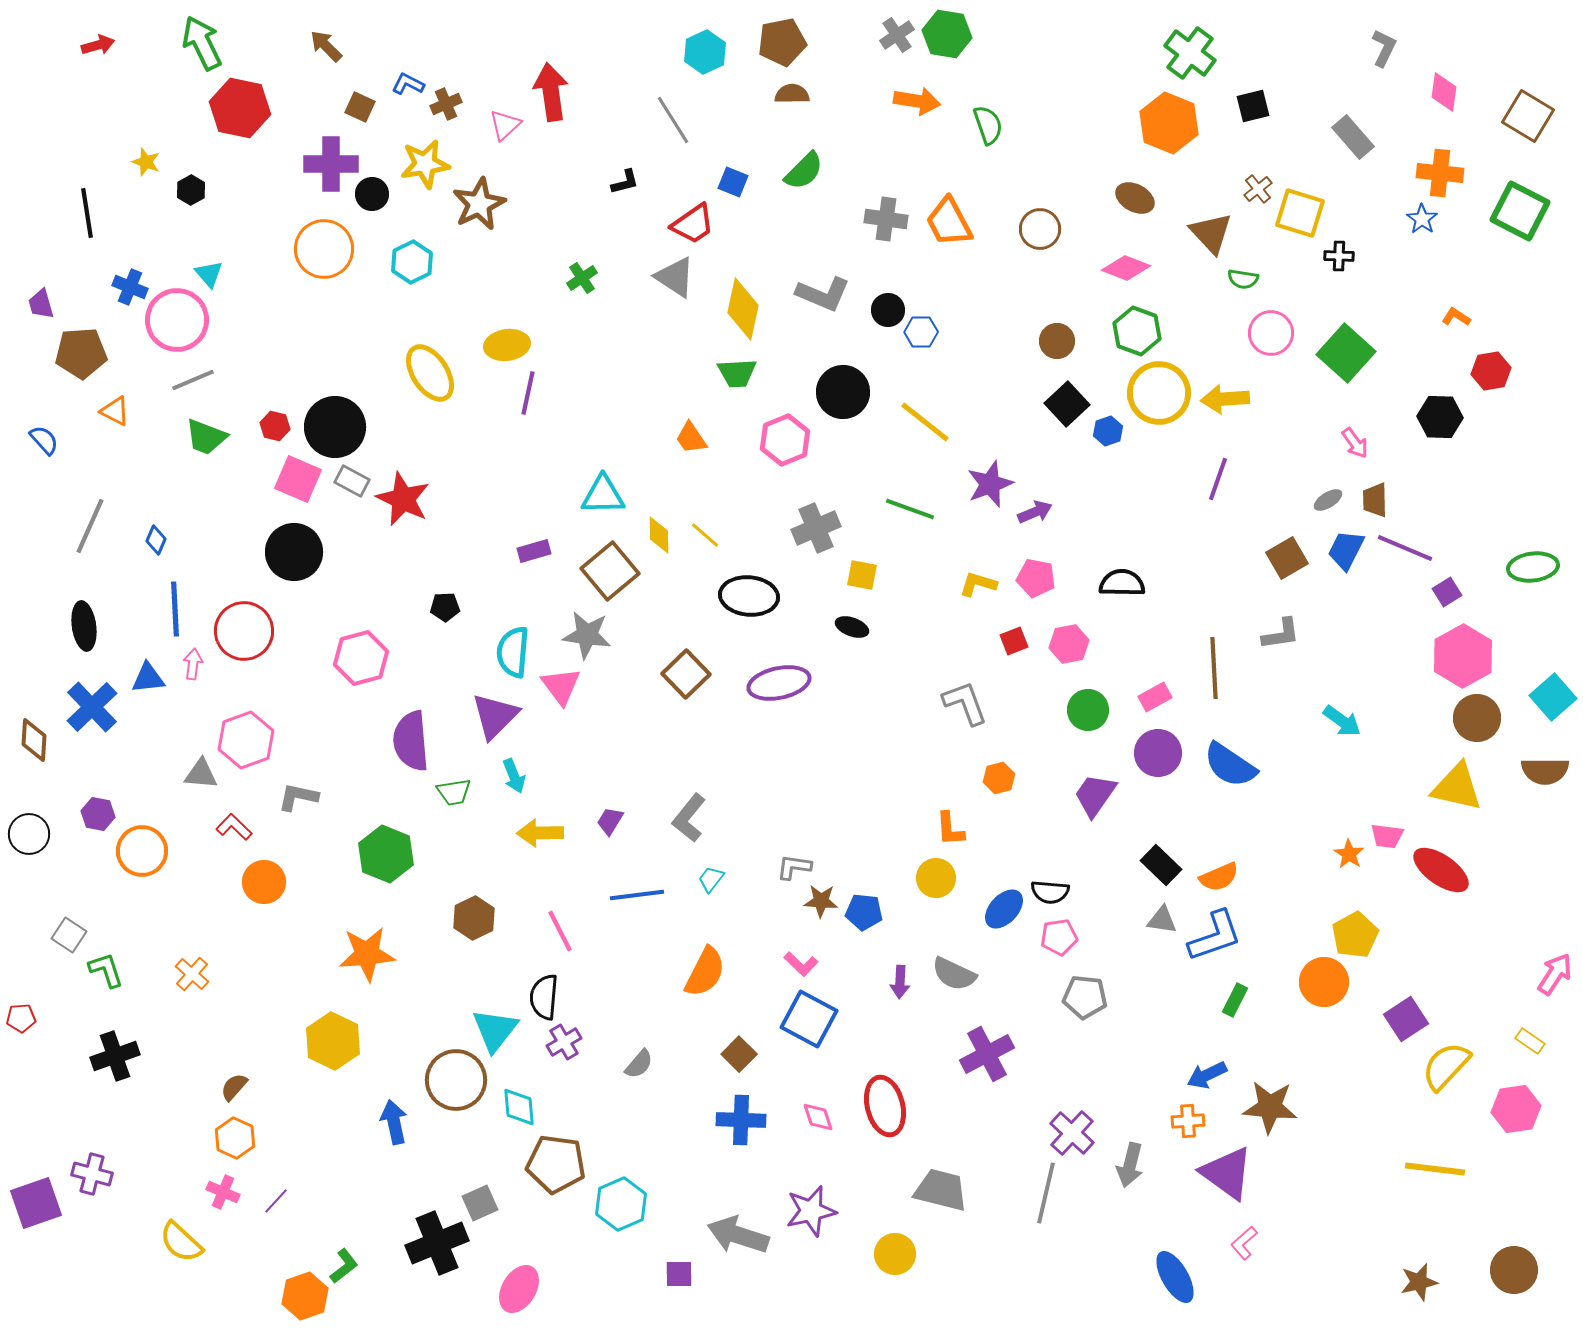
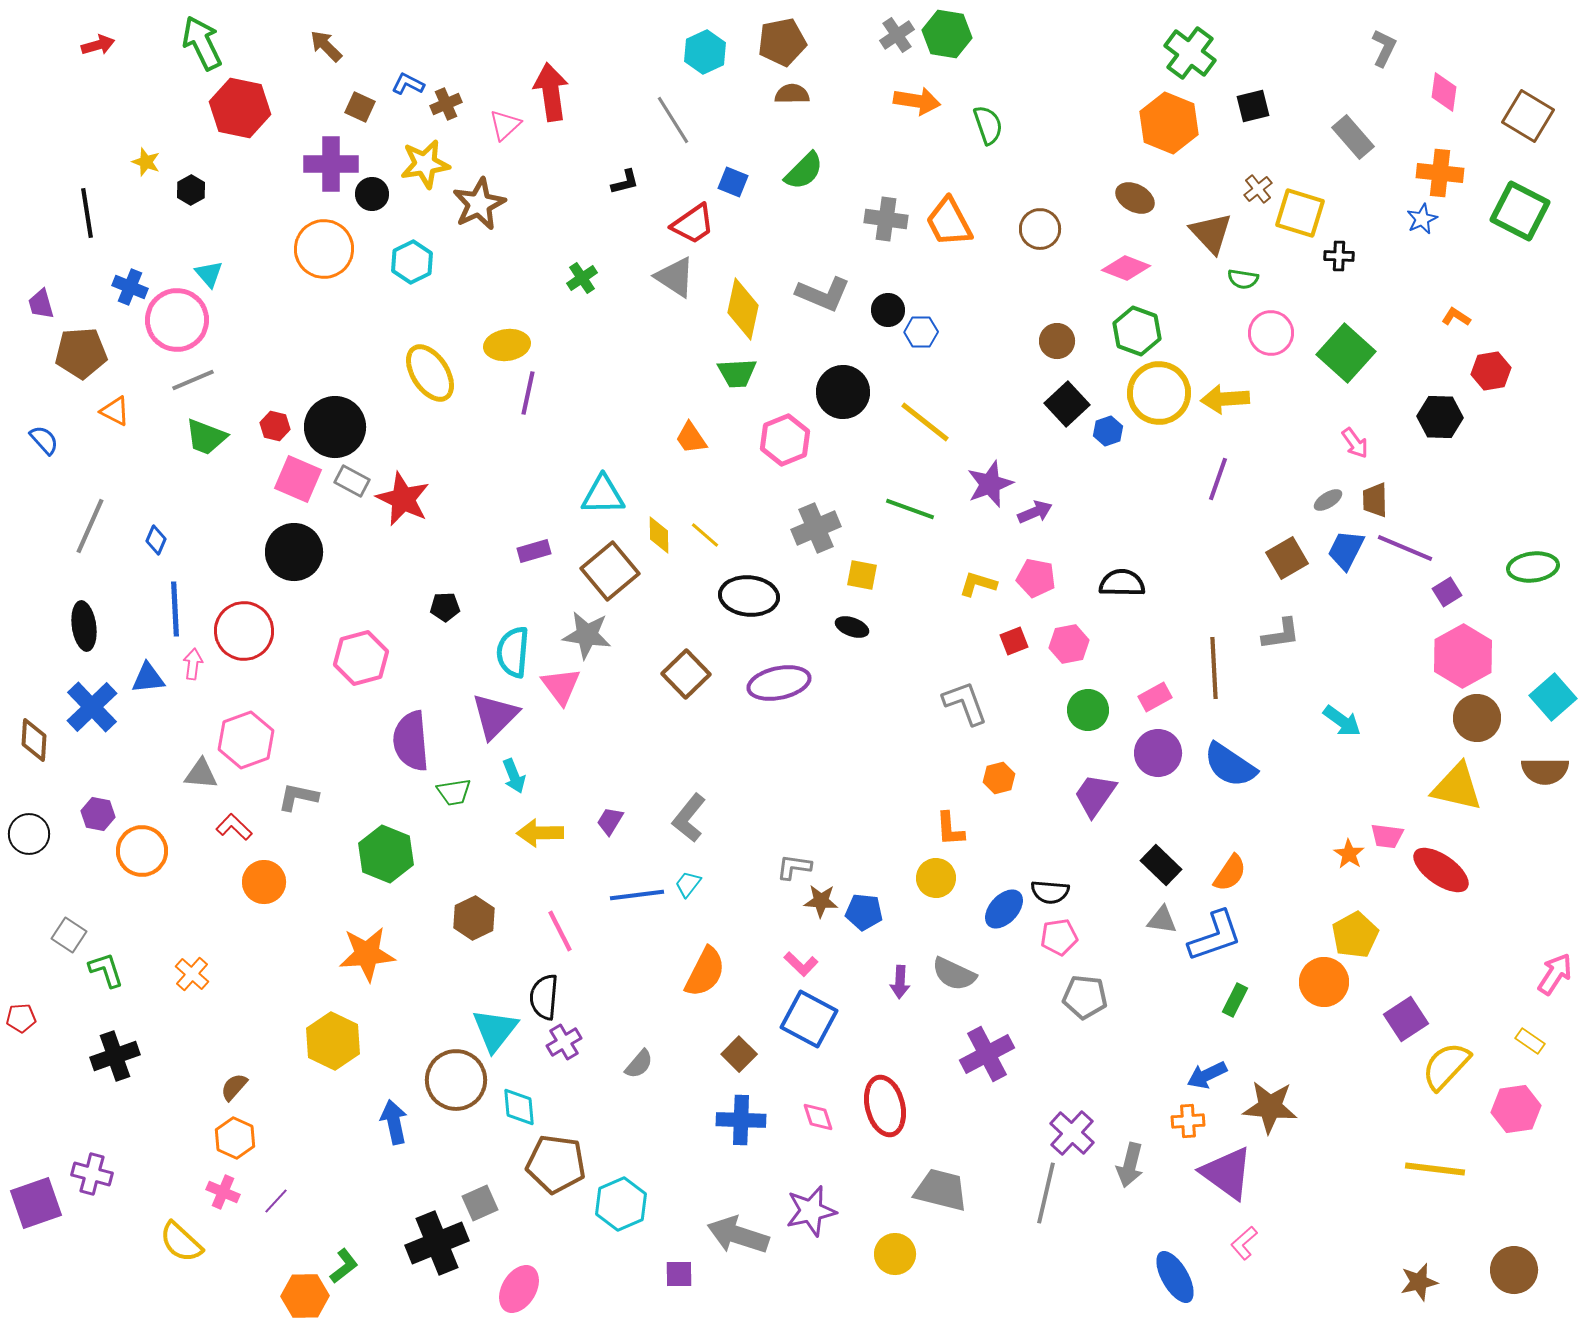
blue star at (1422, 219): rotated 12 degrees clockwise
orange semicircle at (1219, 877): moved 11 px right, 4 px up; rotated 33 degrees counterclockwise
cyan trapezoid at (711, 879): moved 23 px left, 5 px down
orange hexagon at (305, 1296): rotated 18 degrees clockwise
